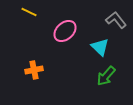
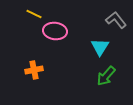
yellow line: moved 5 px right, 2 px down
pink ellipse: moved 10 px left; rotated 50 degrees clockwise
cyan triangle: rotated 18 degrees clockwise
